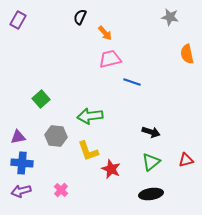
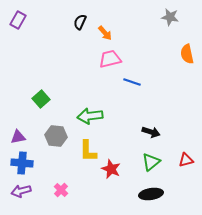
black semicircle: moved 5 px down
yellow L-shape: rotated 20 degrees clockwise
